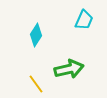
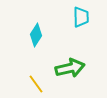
cyan trapezoid: moved 3 px left, 3 px up; rotated 25 degrees counterclockwise
green arrow: moved 1 px right, 1 px up
